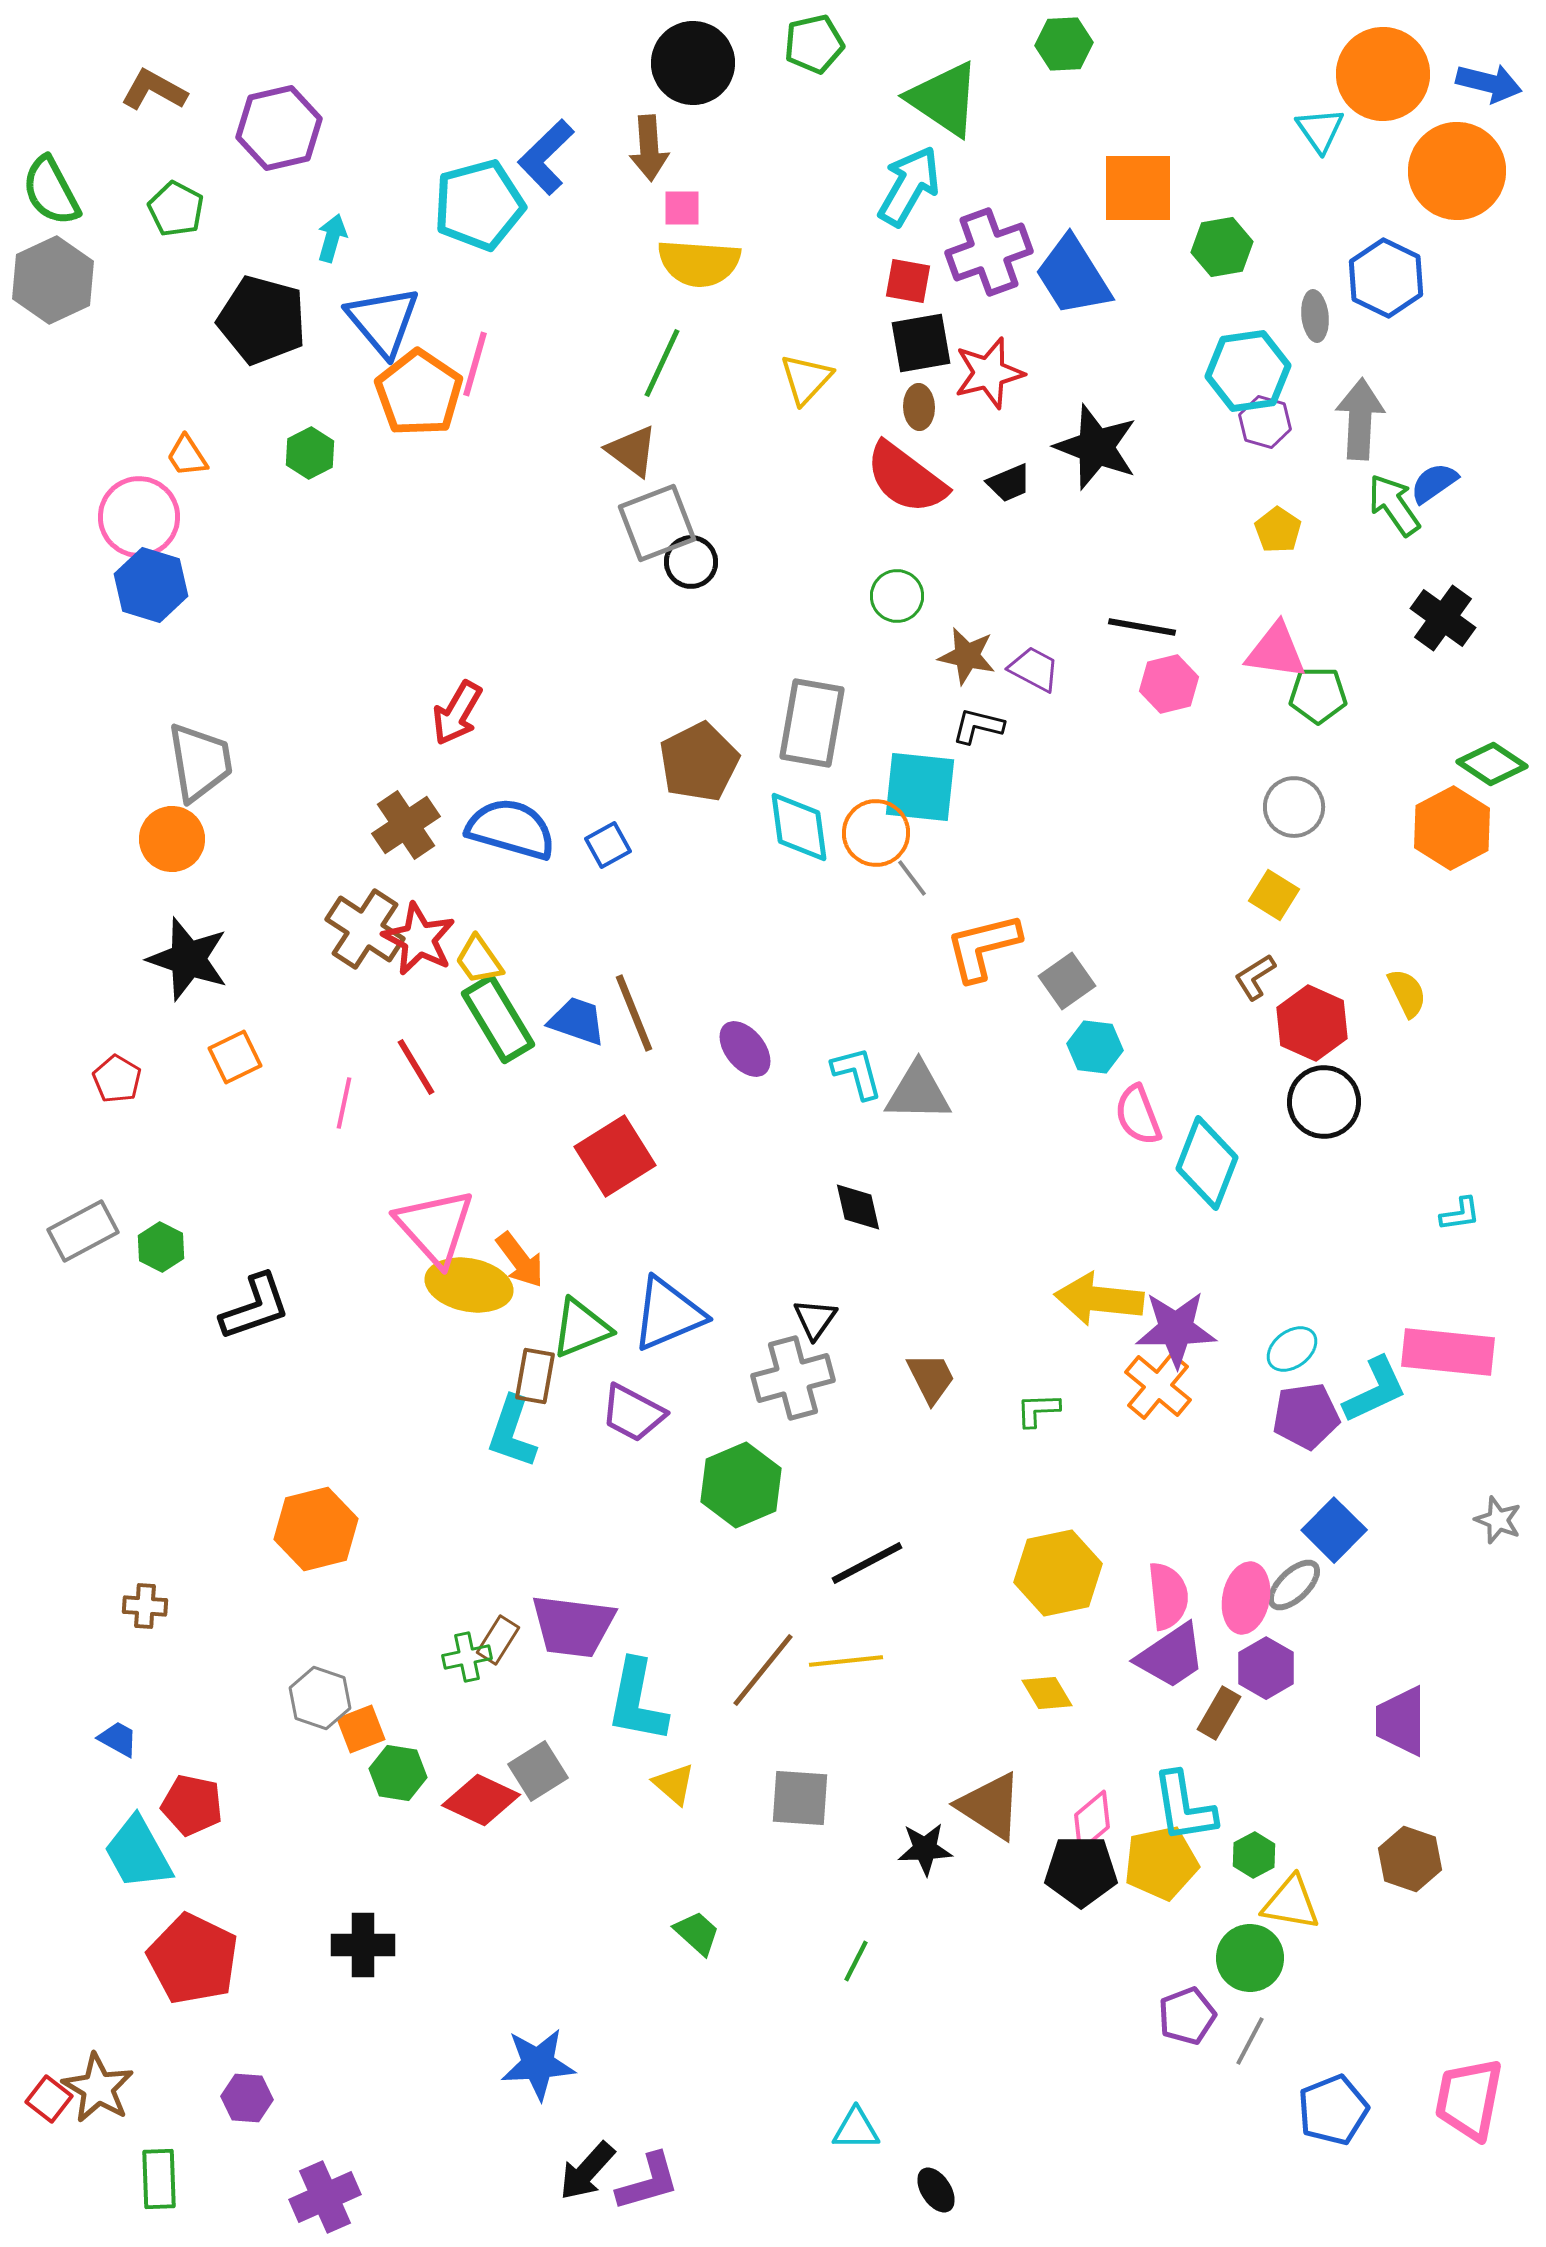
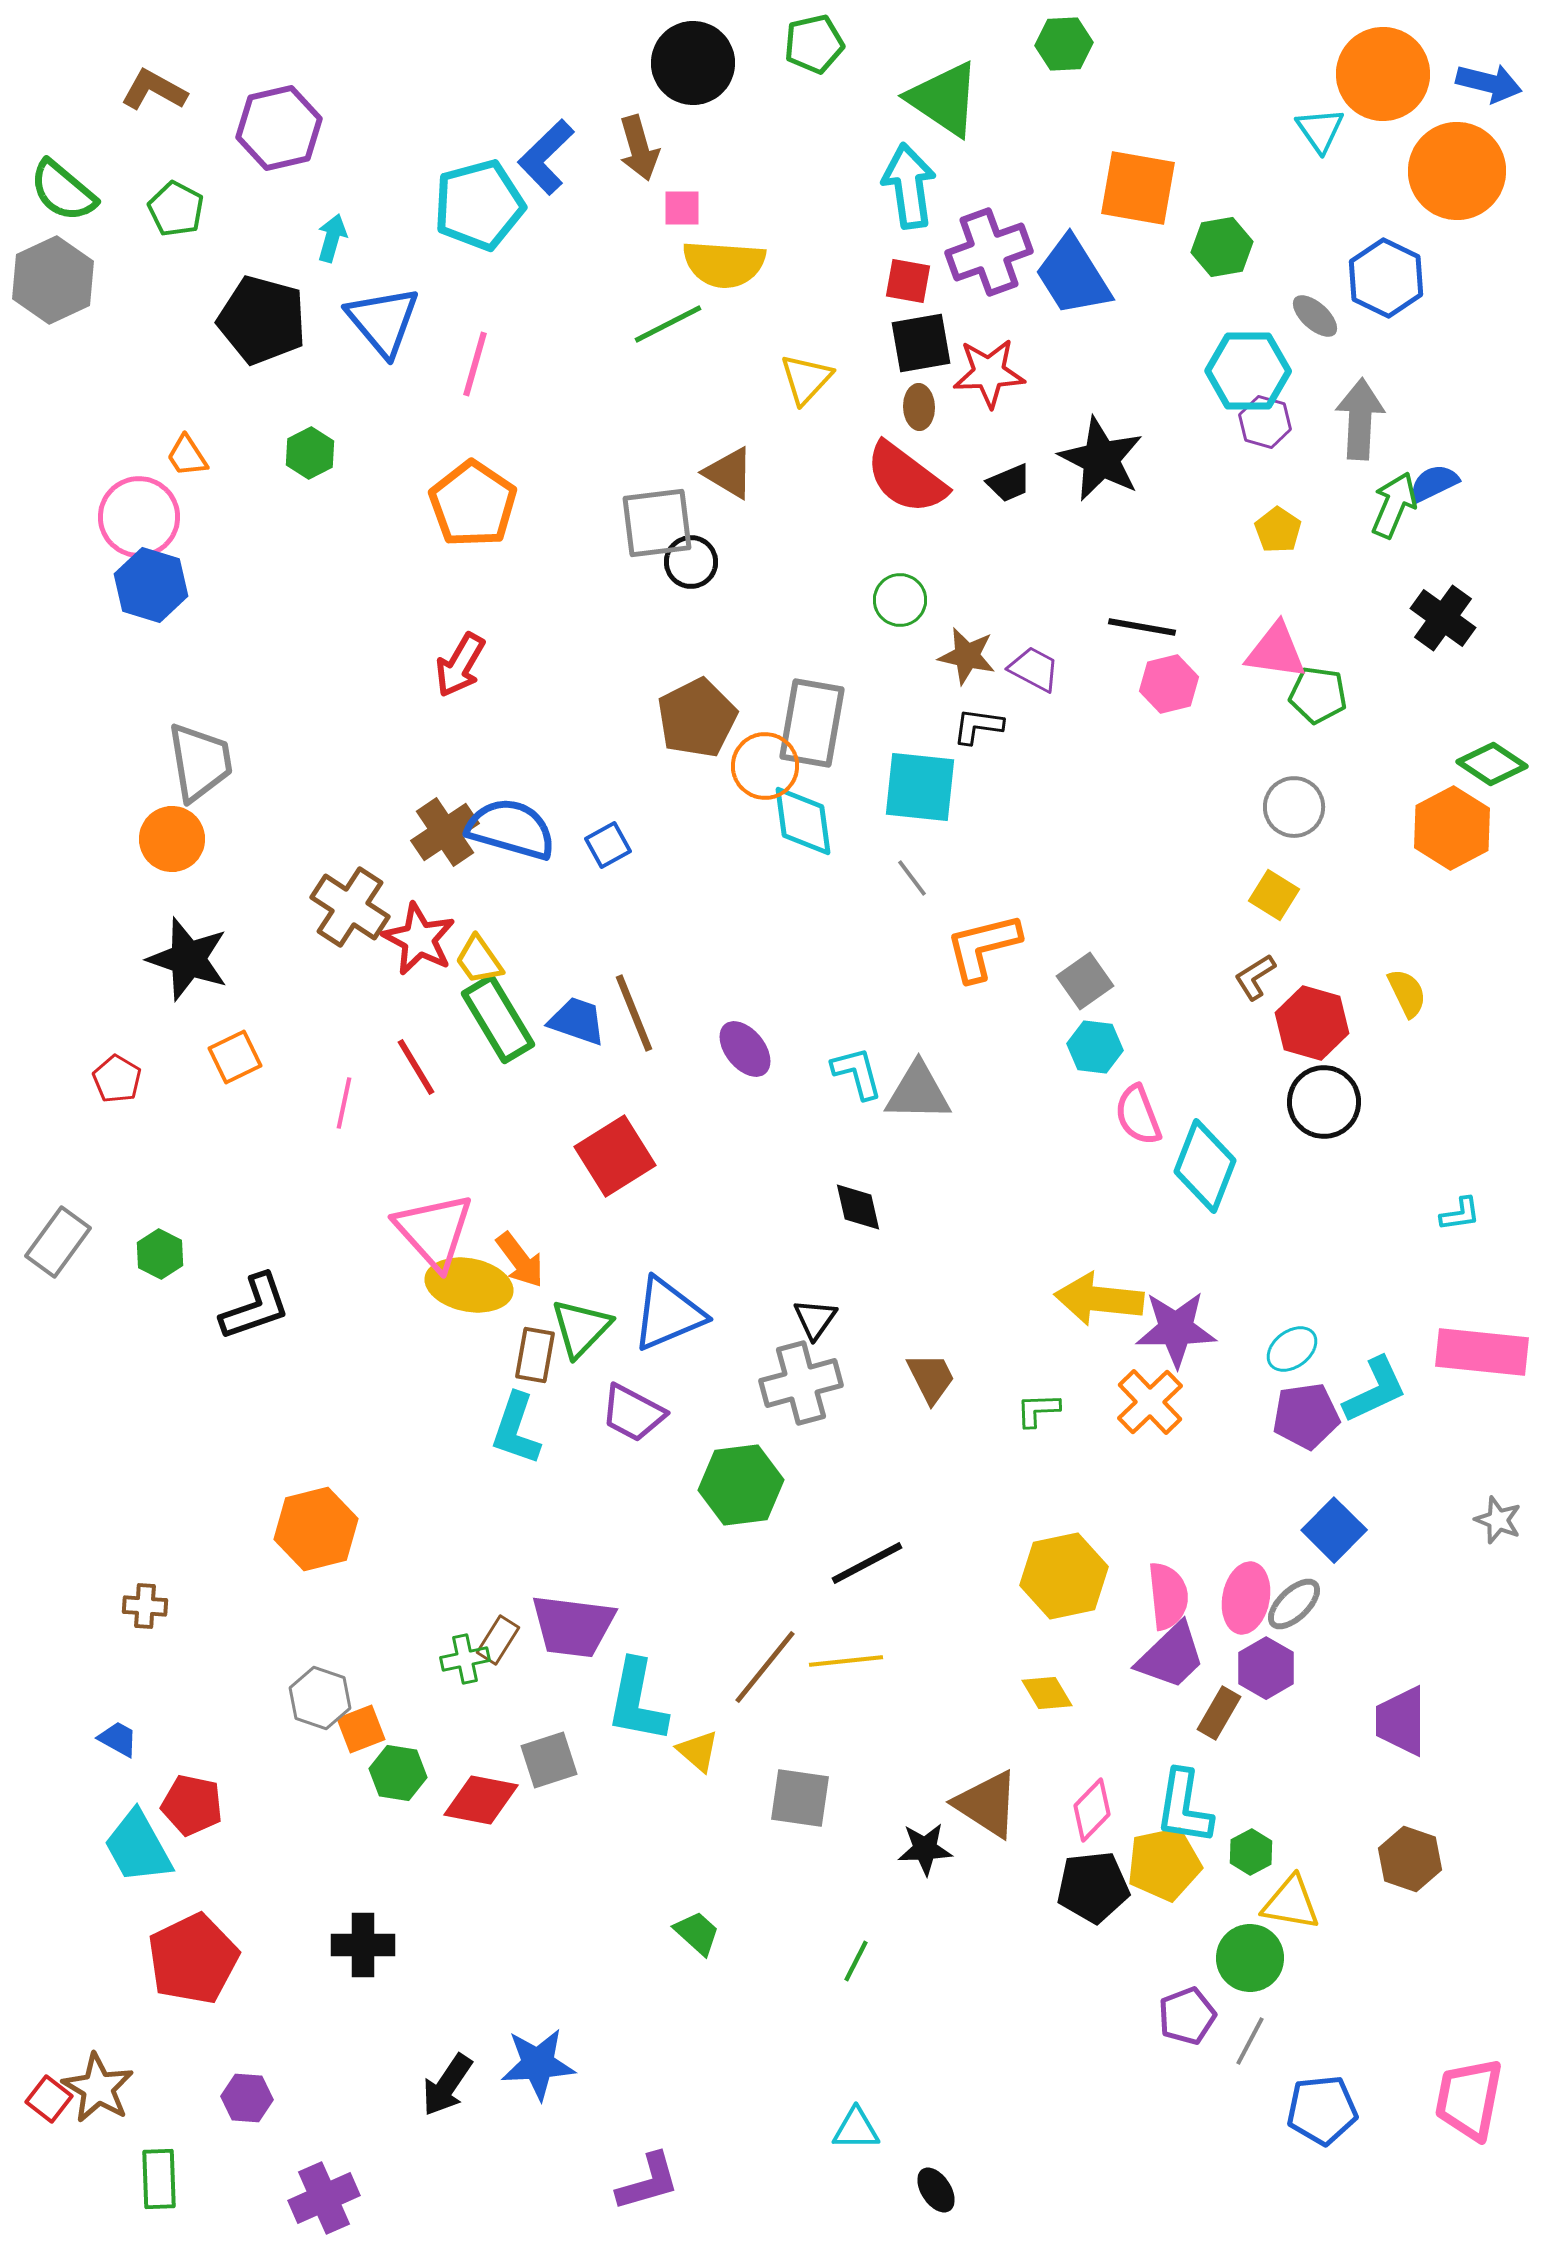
brown arrow at (649, 148): moved 10 px left; rotated 12 degrees counterclockwise
cyan arrow at (909, 186): rotated 38 degrees counterclockwise
orange square at (1138, 188): rotated 10 degrees clockwise
green semicircle at (51, 191): moved 12 px right; rotated 22 degrees counterclockwise
yellow semicircle at (699, 263): moved 25 px right, 1 px down
gray ellipse at (1315, 316): rotated 42 degrees counterclockwise
green line at (662, 363): moved 6 px right, 39 px up; rotated 38 degrees clockwise
cyan hexagon at (1248, 371): rotated 8 degrees clockwise
red star at (989, 373): rotated 12 degrees clockwise
orange pentagon at (419, 393): moved 54 px right, 111 px down
black star at (1096, 447): moved 5 px right, 12 px down; rotated 6 degrees clockwise
brown triangle at (632, 451): moved 97 px right, 22 px down; rotated 6 degrees counterclockwise
blue semicircle at (1434, 483): rotated 9 degrees clockwise
green arrow at (1394, 505): rotated 58 degrees clockwise
gray square at (657, 523): rotated 14 degrees clockwise
green circle at (897, 596): moved 3 px right, 4 px down
green pentagon at (1318, 695): rotated 8 degrees clockwise
red arrow at (457, 713): moved 3 px right, 48 px up
black L-shape at (978, 726): rotated 6 degrees counterclockwise
brown pentagon at (699, 762): moved 2 px left, 44 px up
brown cross at (406, 825): moved 39 px right, 7 px down
cyan diamond at (799, 827): moved 4 px right, 6 px up
orange circle at (876, 833): moved 111 px left, 67 px up
brown cross at (365, 929): moved 15 px left, 22 px up
gray square at (1067, 981): moved 18 px right
red hexagon at (1312, 1023): rotated 8 degrees counterclockwise
cyan diamond at (1207, 1163): moved 2 px left, 3 px down
pink triangle at (435, 1227): moved 1 px left, 4 px down
gray rectangle at (83, 1231): moved 25 px left, 11 px down; rotated 26 degrees counterclockwise
green hexagon at (161, 1247): moved 1 px left, 7 px down
green triangle at (581, 1328): rotated 24 degrees counterclockwise
pink rectangle at (1448, 1352): moved 34 px right
brown rectangle at (535, 1376): moved 21 px up
gray cross at (793, 1378): moved 8 px right, 5 px down
orange cross at (1158, 1386): moved 8 px left, 16 px down; rotated 6 degrees clockwise
cyan L-shape at (512, 1432): moved 4 px right, 3 px up
green hexagon at (741, 1485): rotated 16 degrees clockwise
yellow hexagon at (1058, 1573): moved 6 px right, 3 px down
gray ellipse at (1294, 1585): moved 19 px down
purple trapezoid at (1171, 1656): rotated 10 degrees counterclockwise
green cross at (467, 1657): moved 2 px left, 2 px down
brown line at (763, 1670): moved 2 px right, 3 px up
gray square at (538, 1771): moved 11 px right, 11 px up; rotated 14 degrees clockwise
yellow triangle at (674, 1784): moved 24 px right, 33 px up
gray square at (800, 1798): rotated 4 degrees clockwise
red diamond at (481, 1800): rotated 14 degrees counterclockwise
brown triangle at (990, 1806): moved 3 px left, 2 px up
cyan L-shape at (1184, 1807): rotated 18 degrees clockwise
pink diamond at (1092, 1821): moved 11 px up; rotated 6 degrees counterclockwise
cyan trapezoid at (138, 1853): moved 6 px up
green hexagon at (1254, 1855): moved 3 px left, 3 px up
yellow pentagon at (1161, 1863): moved 3 px right, 1 px down
black pentagon at (1081, 1871): moved 12 px right, 16 px down; rotated 6 degrees counterclockwise
red pentagon at (193, 1959): rotated 20 degrees clockwise
blue pentagon at (1333, 2110): moved 11 px left; rotated 16 degrees clockwise
black arrow at (587, 2171): moved 140 px left, 86 px up; rotated 8 degrees counterclockwise
purple cross at (325, 2197): moved 1 px left, 1 px down
